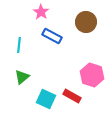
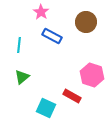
cyan square: moved 9 px down
